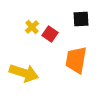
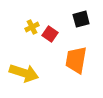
black square: rotated 12 degrees counterclockwise
yellow cross: rotated 16 degrees clockwise
